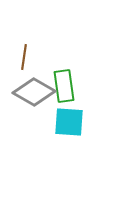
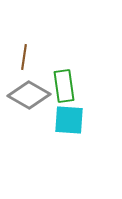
gray diamond: moved 5 px left, 3 px down
cyan square: moved 2 px up
